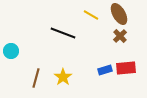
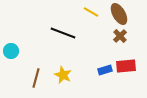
yellow line: moved 3 px up
red rectangle: moved 2 px up
yellow star: moved 2 px up; rotated 12 degrees counterclockwise
